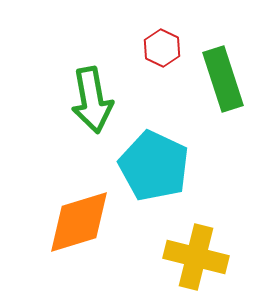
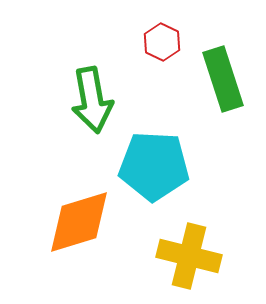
red hexagon: moved 6 px up
cyan pentagon: rotated 22 degrees counterclockwise
yellow cross: moved 7 px left, 1 px up
